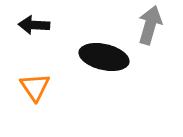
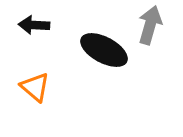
black ellipse: moved 7 px up; rotated 15 degrees clockwise
orange triangle: rotated 16 degrees counterclockwise
